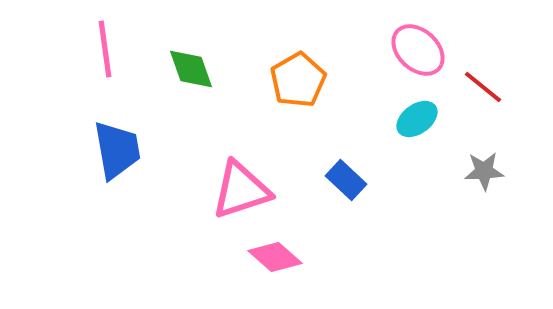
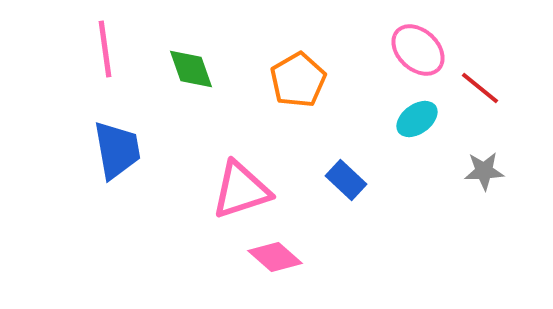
red line: moved 3 px left, 1 px down
